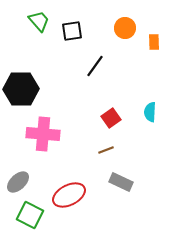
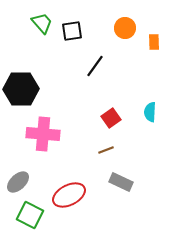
green trapezoid: moved 3 px right, 2 px down
